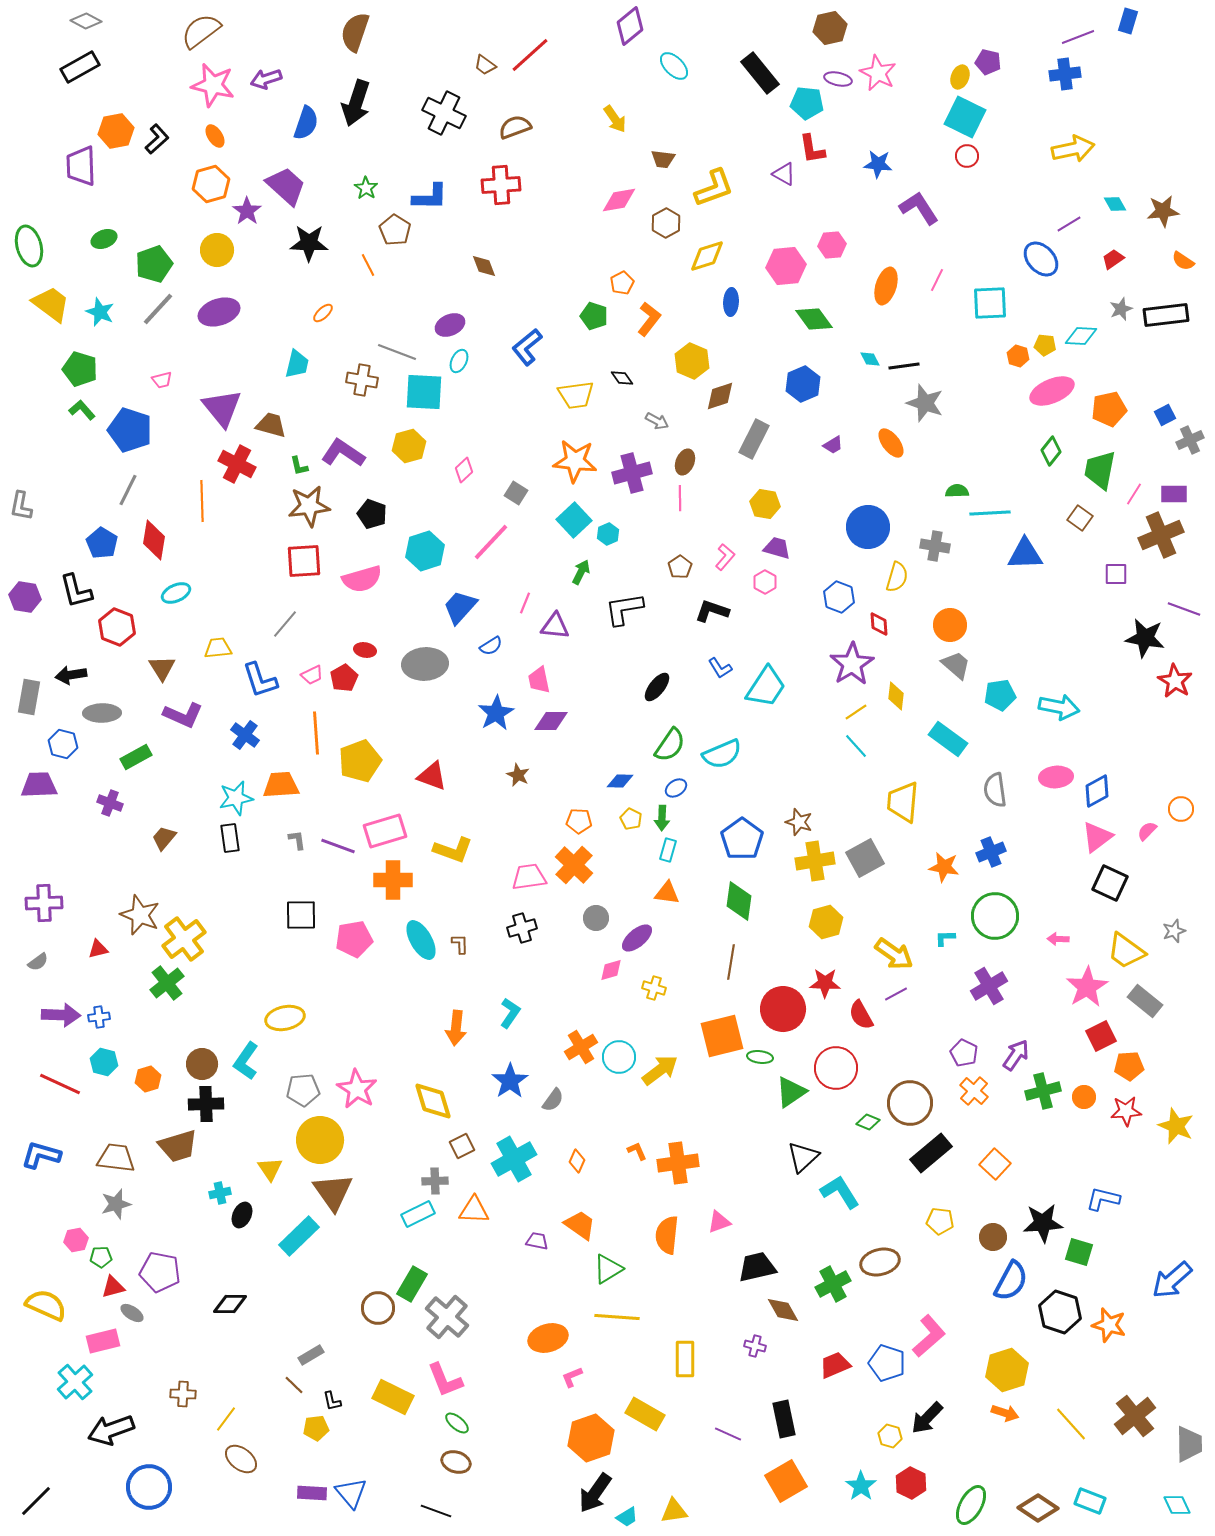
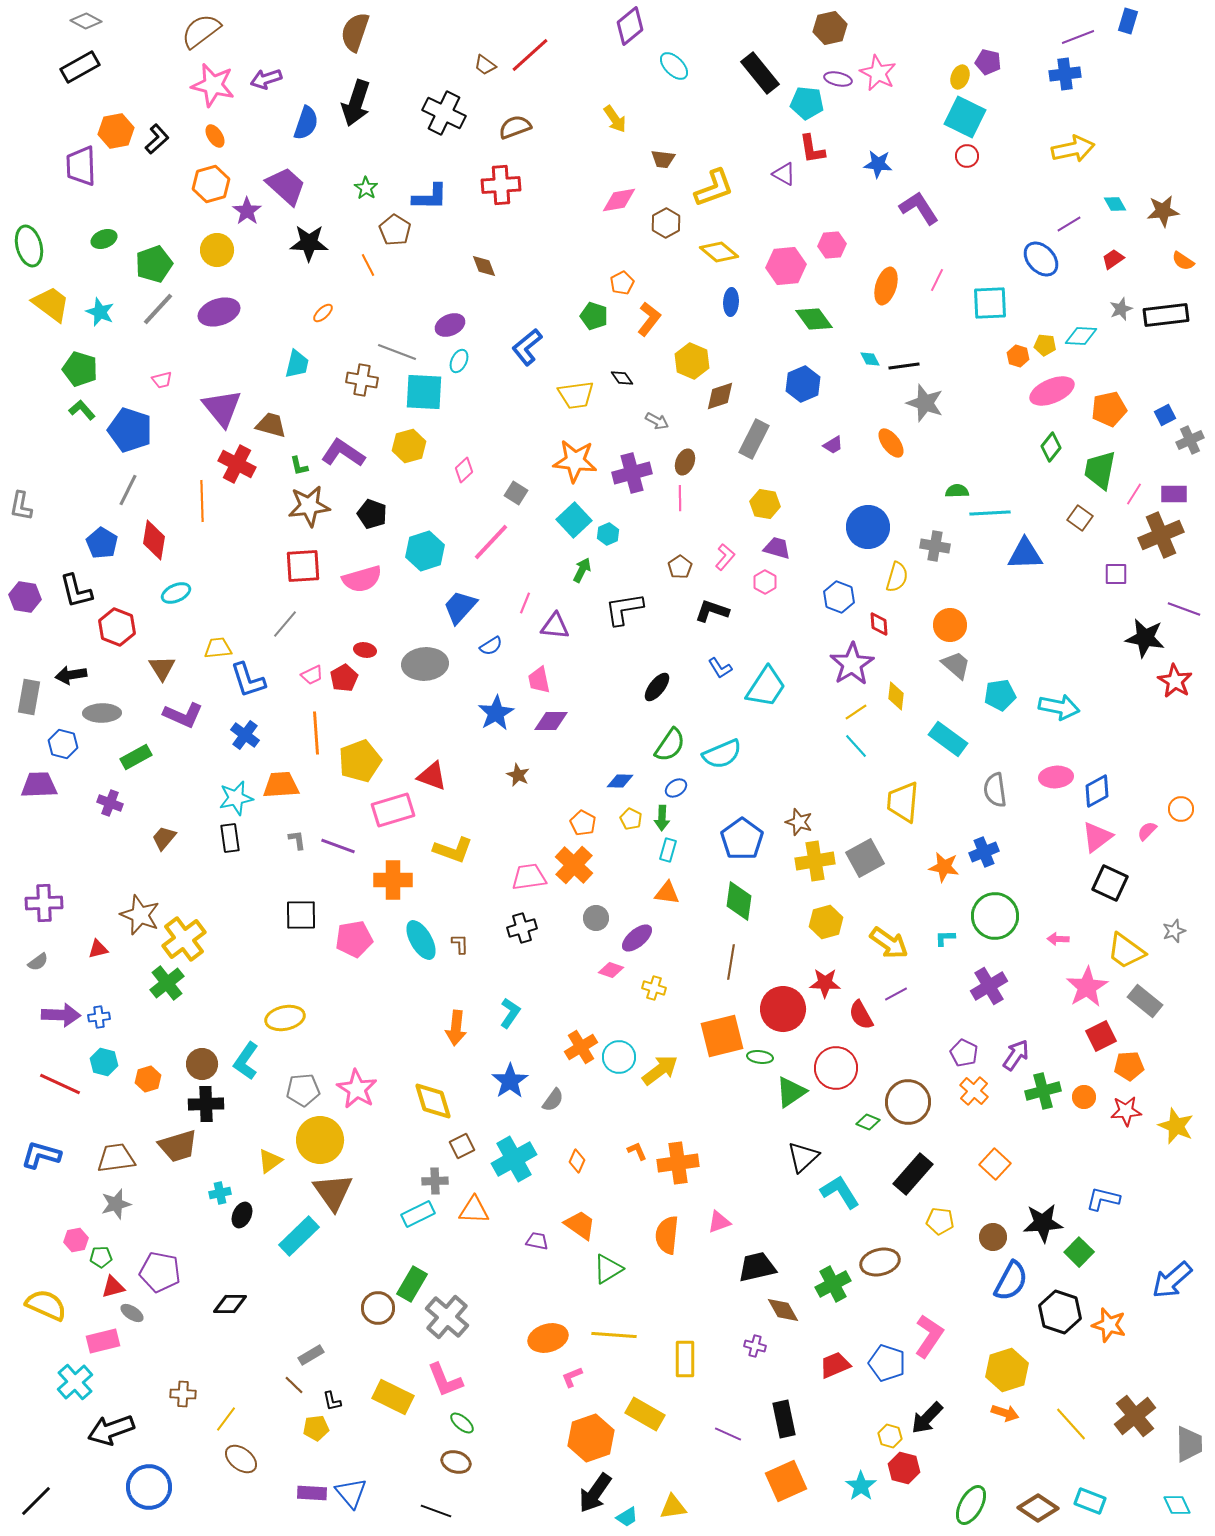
yellow diamond at (707, 256): moved 12 px right, 4 px up; rotated 57 degrees clockwise
green diamond at (1051, 451): moved 4 px up
red square at (304, 561): moved 1 px left, 5 px down
green arrow at (581, 572): moved 1 px right, 2 px up
blue L-shape at (260, 680): moved 12 px left
orange pentagon at (579, 821): moved 4 px right, 2 px down; rotated 25 degrees clockwise
pink rectangle at (385, 831): moved 8 px right, 21 px up
blue cross at (991, 852): moved 7 px left
yellow arrow at (894, 954): moved 5 px left, 11 px up
pink diamond at (611, 970): rotated 35 degrees clockwise
brown circle at (910, 1103): moved 2 px left, 1 px up
black rectangle at (931, 1153): moved 18 px left, 21 px down; rotated 9 degrees counterclockwise
brown trapezoid at (116, 1158): rotated 15 degrees counterclockwise
yellow triangle at (270, 1169): moved 8 px up; rotated 28 degrees clockwise
green square at (1079, 1252): rotated 28 degrees clockwise
yellow line at (617, 1317): moved 3 px left, 18 px down
pink L-shape at (929, 1336): rotated 15 degrees counterclockwise
green ellipse at (457, 1423): moved 5 px right
orange square at (786, 1481): rotated 6 degrees clockwise
red hexagon at (911, 1483): moved 7 px left, 15 px up; rotated 12 degrees counterclockwise
yellow triangle at (674, 1511): moved 1 px left, 4 px up
